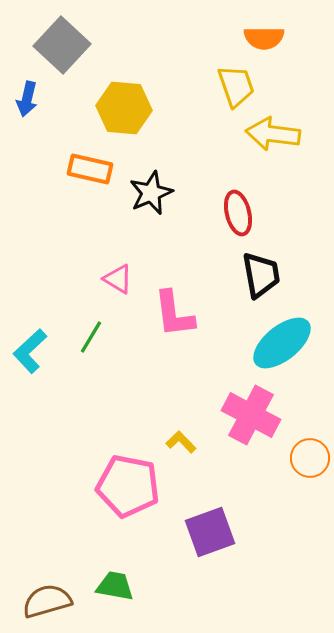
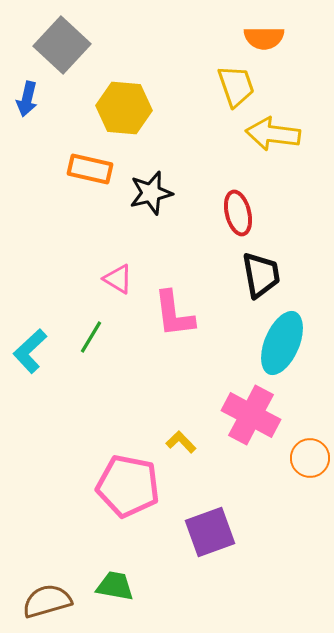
black star: rotated 9 degrees clockwise
cyan ellipse: rotated 28 degrees counterclockwise
